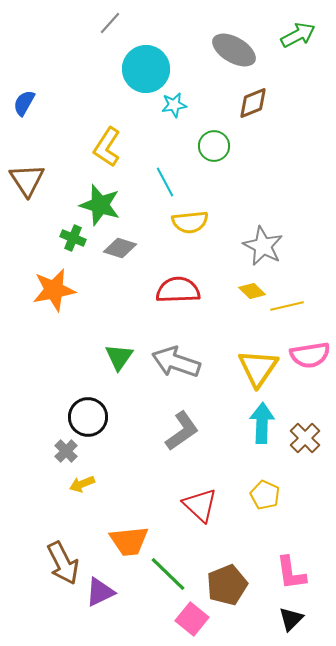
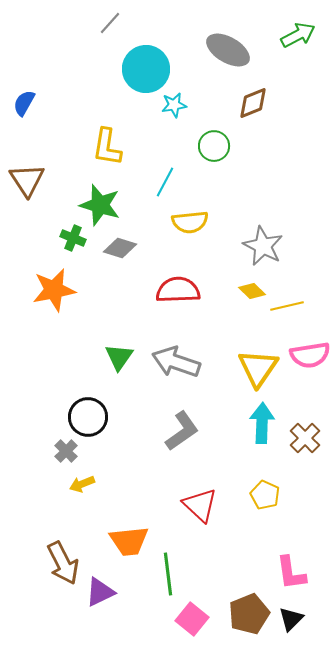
gray ellipse: moved 6 px left
yellow L-shape: rotated 24 degrees counterclockwise
cyan line: rotated 56 degrees clockwise
green line: rotated 39 degrees clockwise
brown pentagon: moved 22 px right, 29 px down
